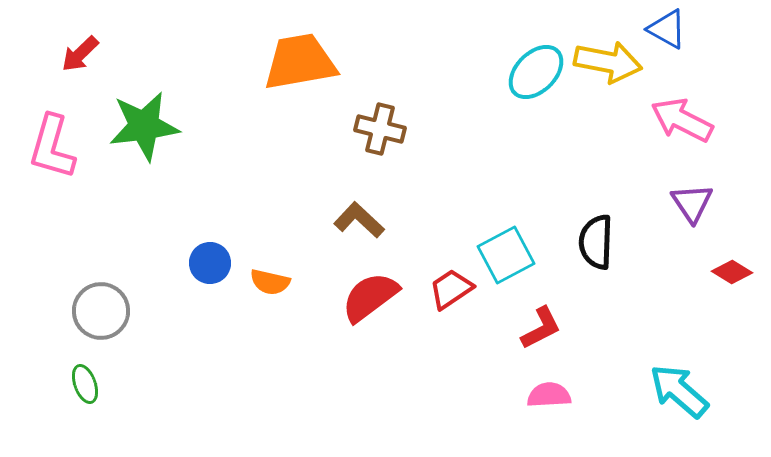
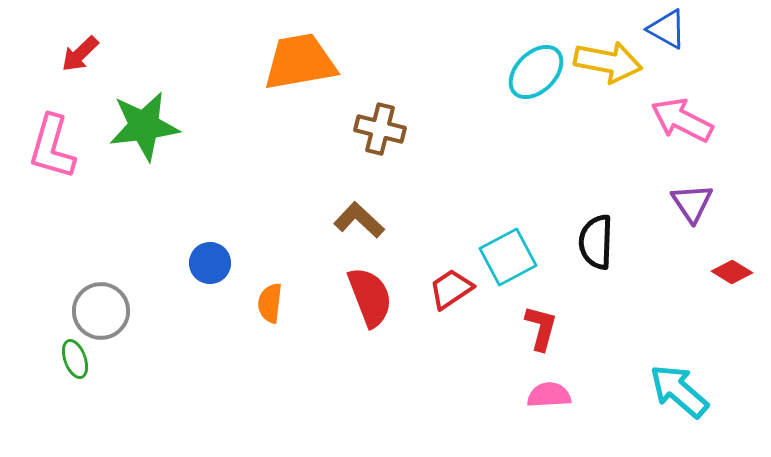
cyan square: moved 2 px right, 2 px down
orange semicircle: moved 21 px down; rotated 84 degrees clockwise
red semicircle: rotated 106 degrees clockwise
red L-shape: rotated 48 degrees counterclockwise
green ellipse: moved 10 px left, 25 px up
